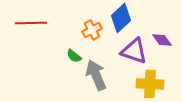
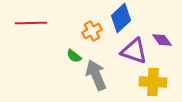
orange cross: moved 1 px down
yellow cross: moved 3 px right, 2 px up
